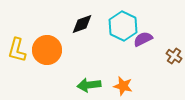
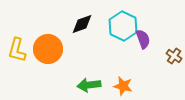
purple semicircle: rotated 96 degrees clockwise
orange circle: moved 1 px right, 1 px up
